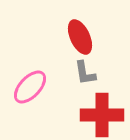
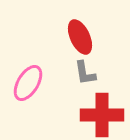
pink ellipse: moved 2 px left, 4 px up; rotated 12 degrees counterclockwise
